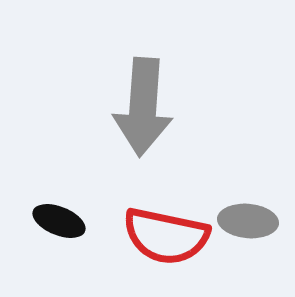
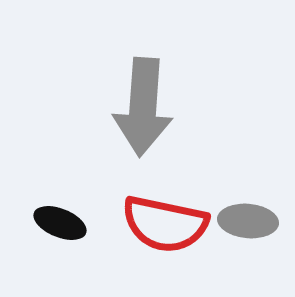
black ellipse: moved 1 px right, 2 px down
red semicircle: moved 1 px left, 12 px up
